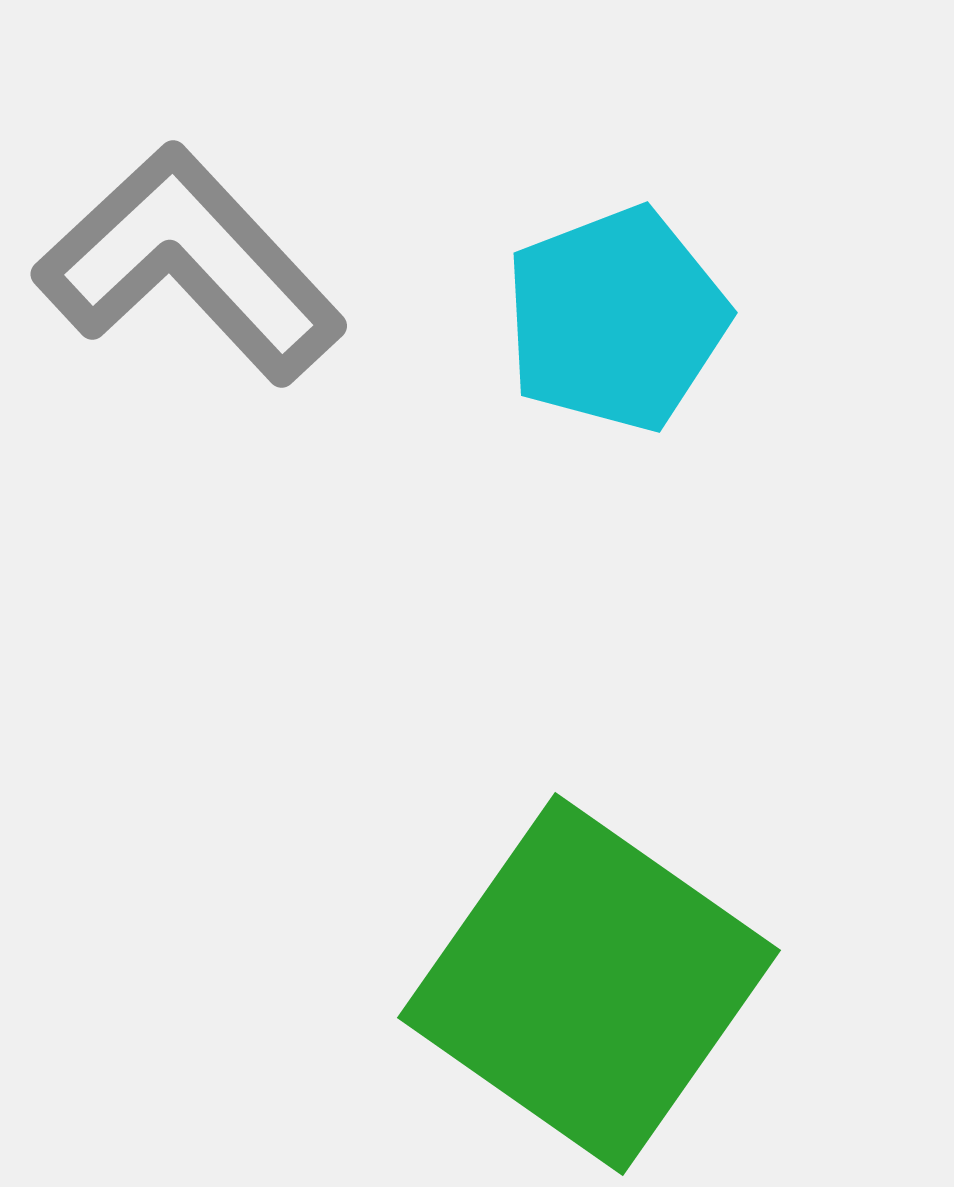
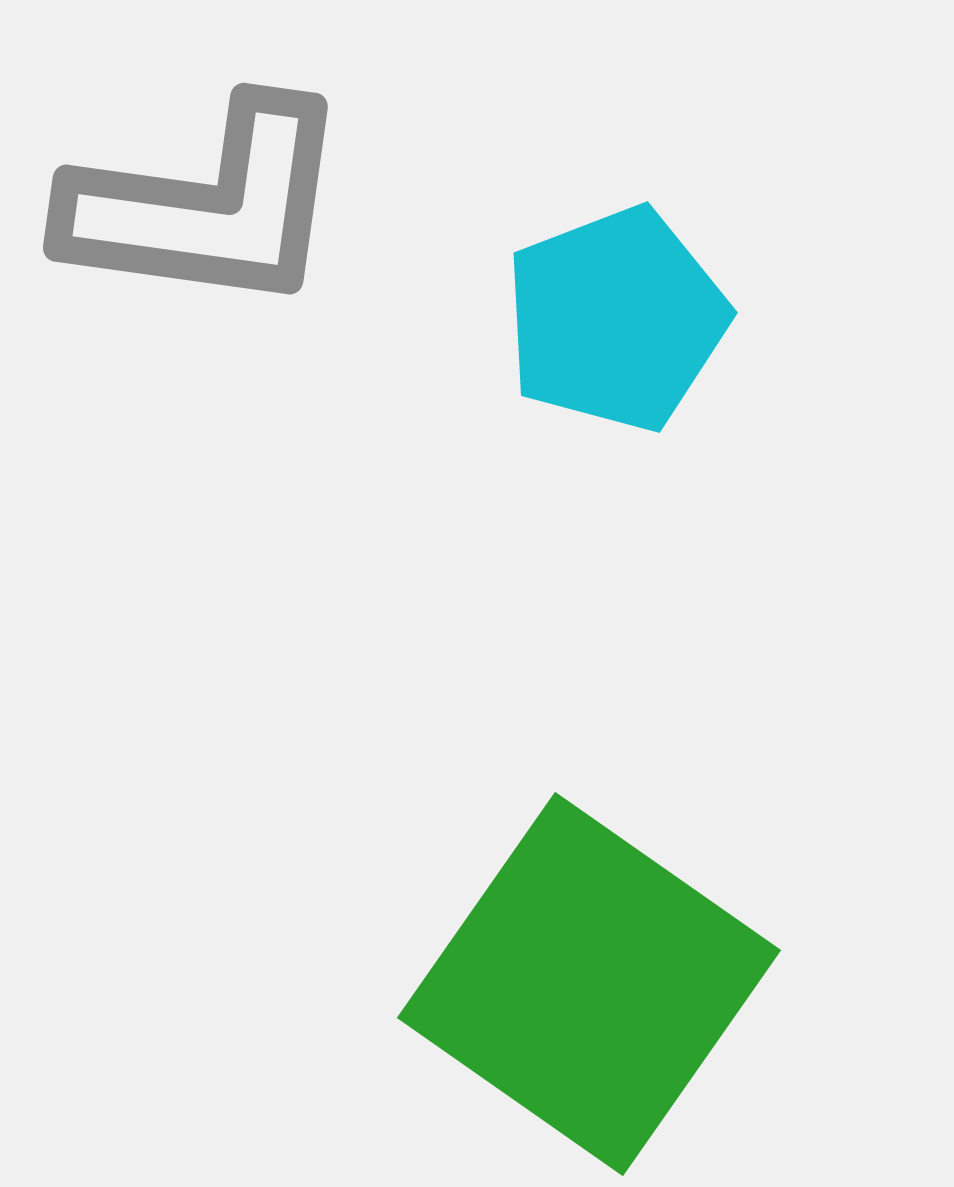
gray L-shape: moved 17 px right, 58 px up; rotated 141 degrees clockwise
